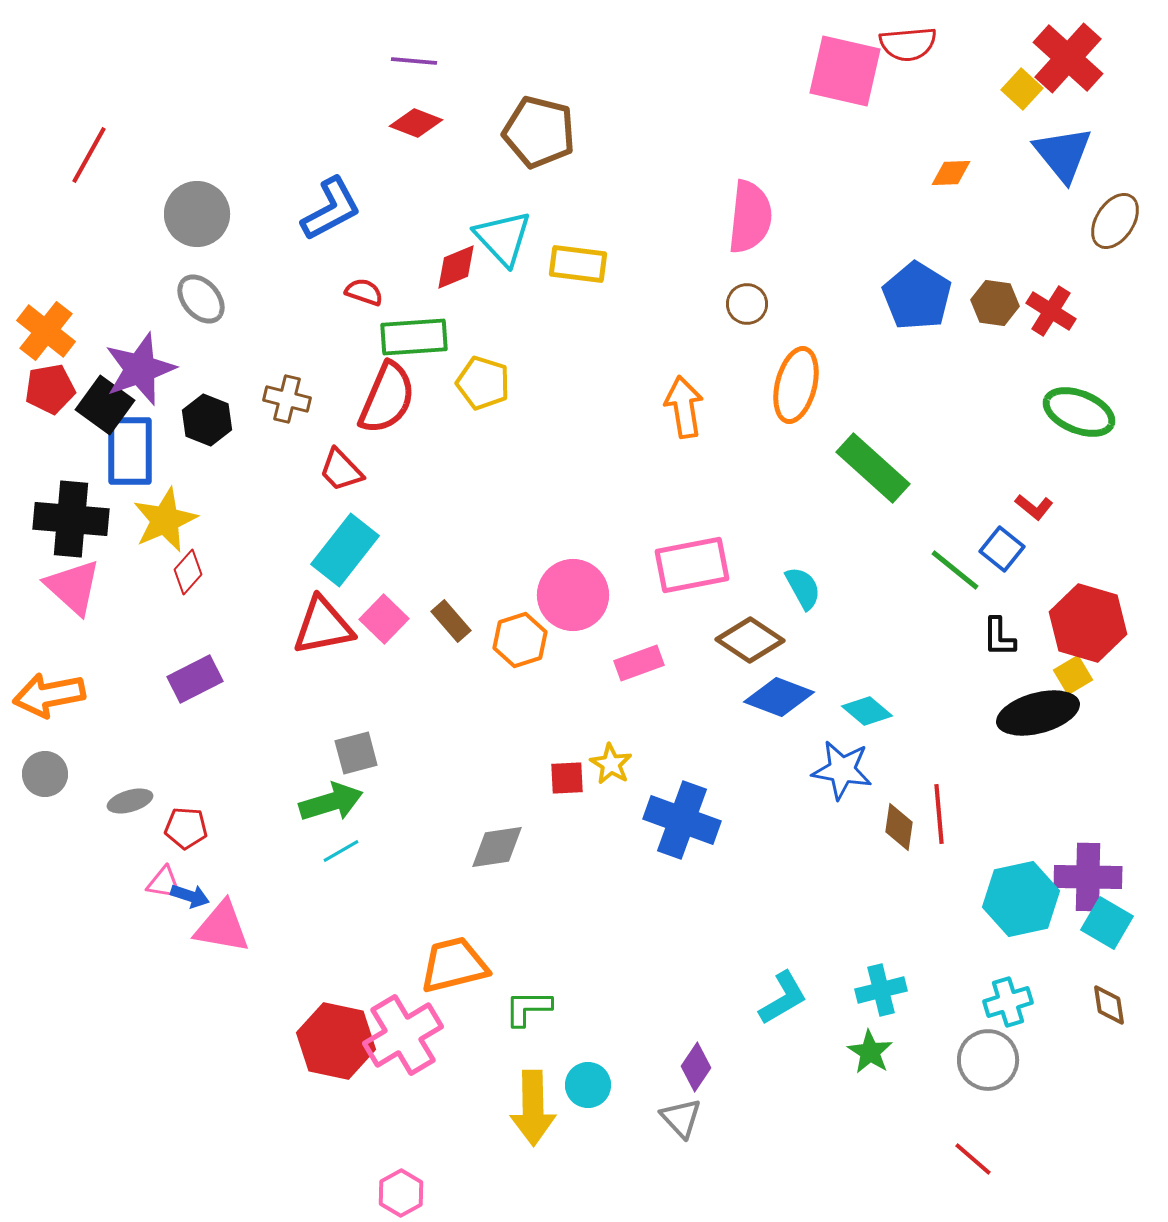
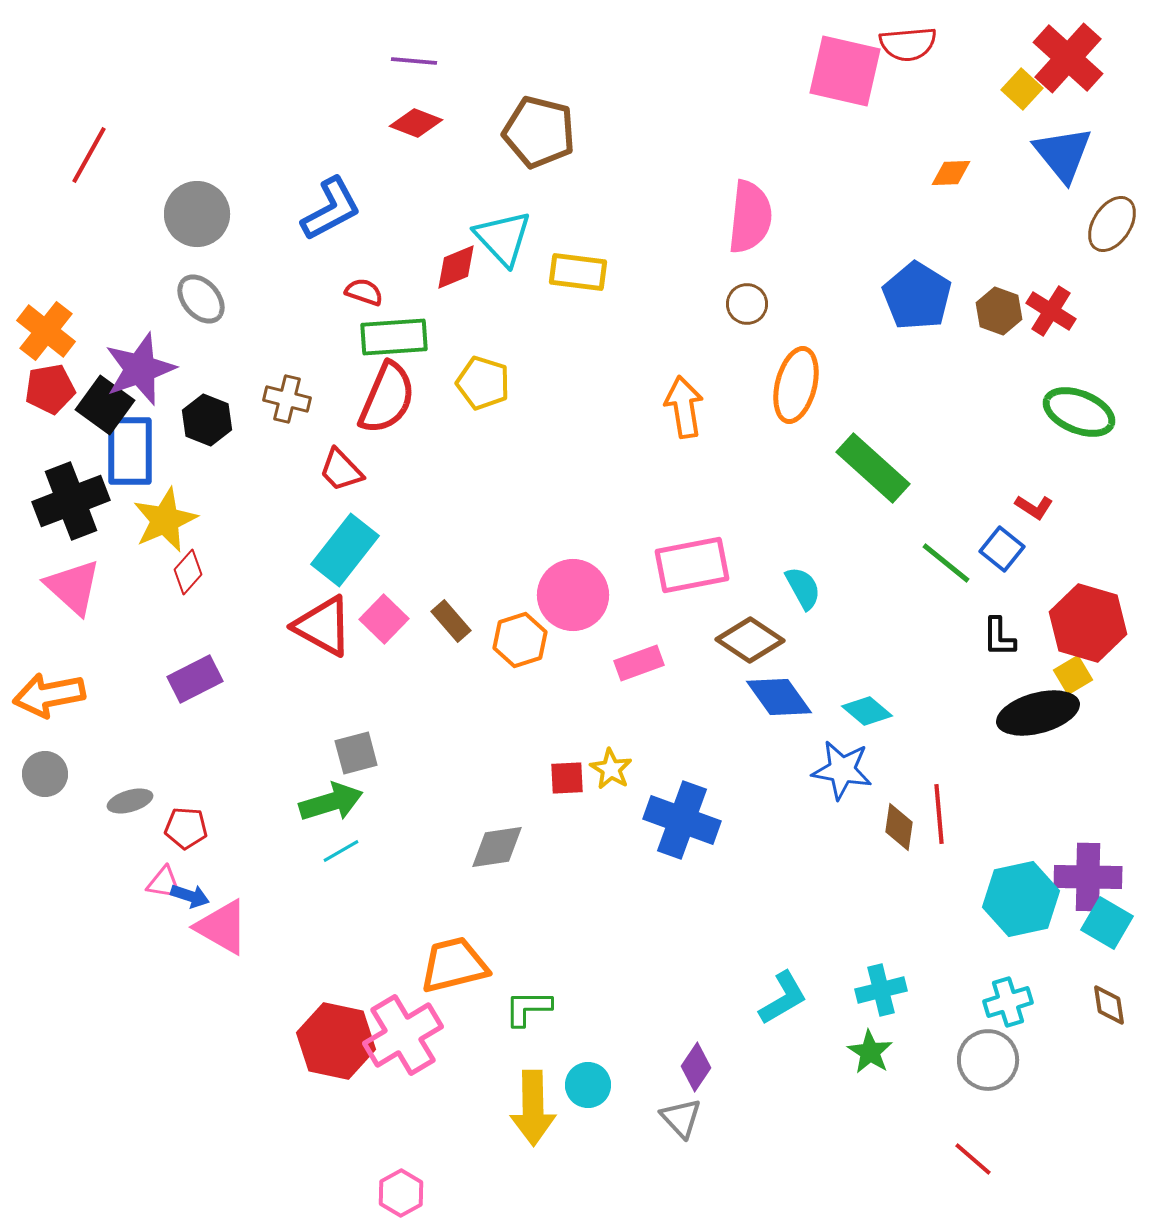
brown ellipse at (1115, 221): moved 3 px left, 3 px down
yellow rectangle at (578, 264): moved 8 px down
brown hexagon at (995, 303): moved 4 px right, 8 px down; rotated 12 degrees clockwise
green rectangle at (414, 337): moved 20 px left
red L-shape at (1034, 507): rotated 6 degrees counterclockwise
black cross at (71, 519): moved 18 px up; rotated 26 degrees counterclockwise
green line at (955, 570): moved 9 px left, 7 px up
red triangle at (323, 626): rotated 40 degrees clockwise
blue diamond at (779, 697): rotated 34 degrees clockwise
yellow star at (611, 764): moved 5 px down
pink triangle at (222, 927): rotated 20 degrees clockwise
